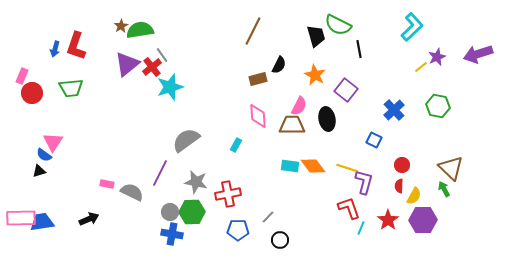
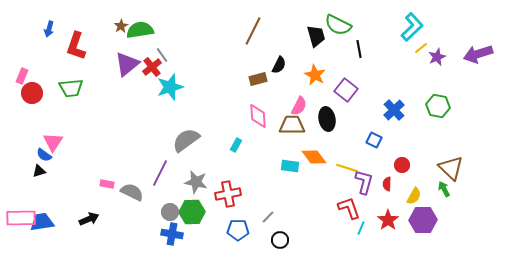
blue arrow at (55, 49): moved 6 px left, 20 px up
yellow line at (421, 67): moved 19 px up
orange diamond at (313, 166): moved 1 px right, 9 px up
red semicircle at (399, 186): moved 12 px left, 2 px up
